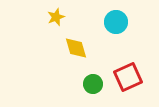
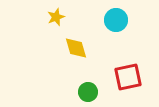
cyan circle: moved 2 px up
red square: rotated 12 degrees clockwise
green circle: moved 5 px left, 8 px down
